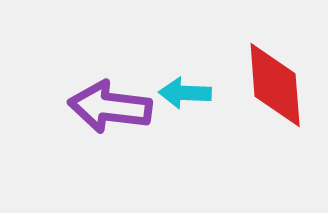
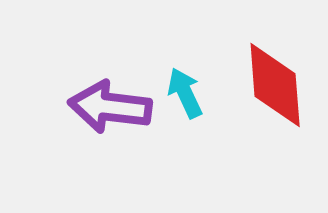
cyan arrow: rotated 63 degrees clockwise
